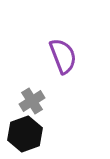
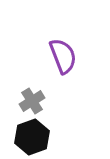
black hexagon: moved 7 px right, 3 px down
